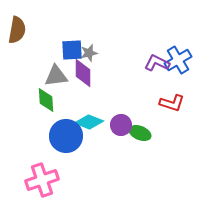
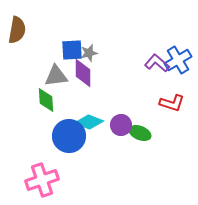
purple L-shape: rotated 15 degrees clockwise
blue circle: moved 3 px right
